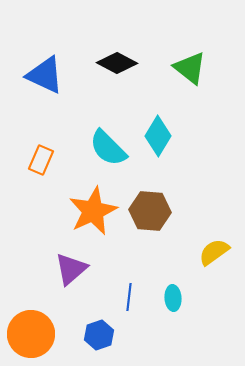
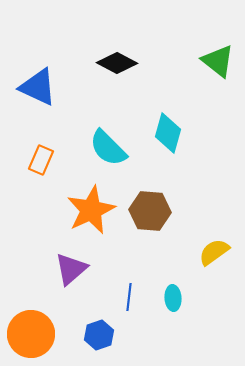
green triangle: moved 28 px right, 7 px up
blue triangle: moved 7 px left, 12 px down
cyan diamond: moved 10 px right, 3 px up; rotated 15 degrees counterclockwise
orange star: moved 2 px left, 1 px up
